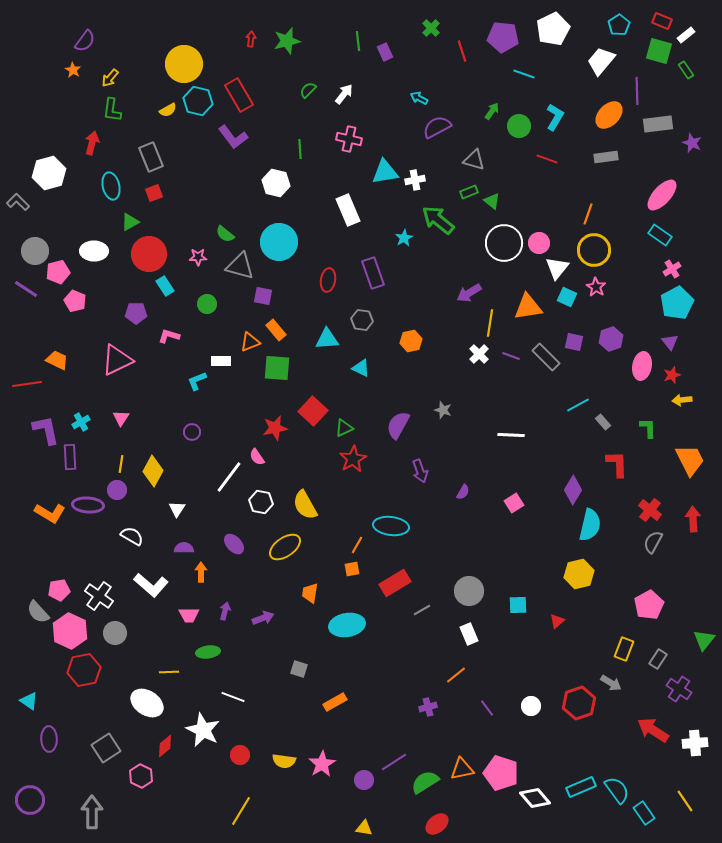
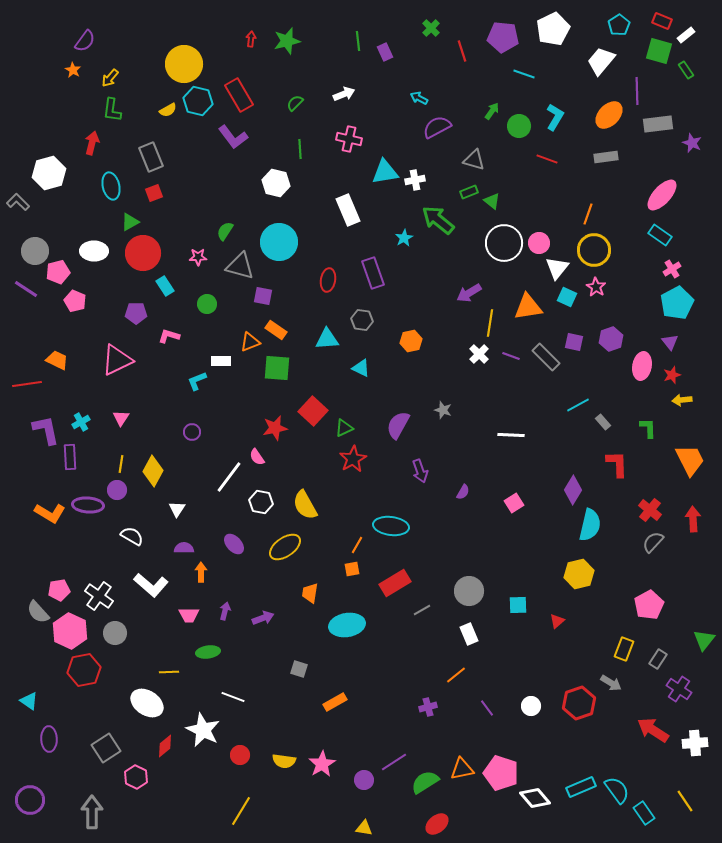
green semicircle at (308, 90): moved 13 px left, 13 px down
white arrow at (344, 94): rotated 30 degrees clockwise
green semicircle at (225, 234): moved 3 px up; rotated 84 degrees clockwise
red circle at (149, 254): moved 6 px left, 1 px up
orange rectangle at (276, 330): rotated 15 degrees counterclockwise
gray semicircle at (653, 542): rotated 15 degrees clockwise
pink hexagon at (141, 776): moved 5 px left, 1 px down
